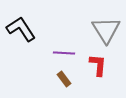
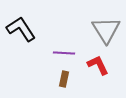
red L-shape: rotated 30 degrees counterclockwise
brown rectangle: rotated 49 degrees clockwise
